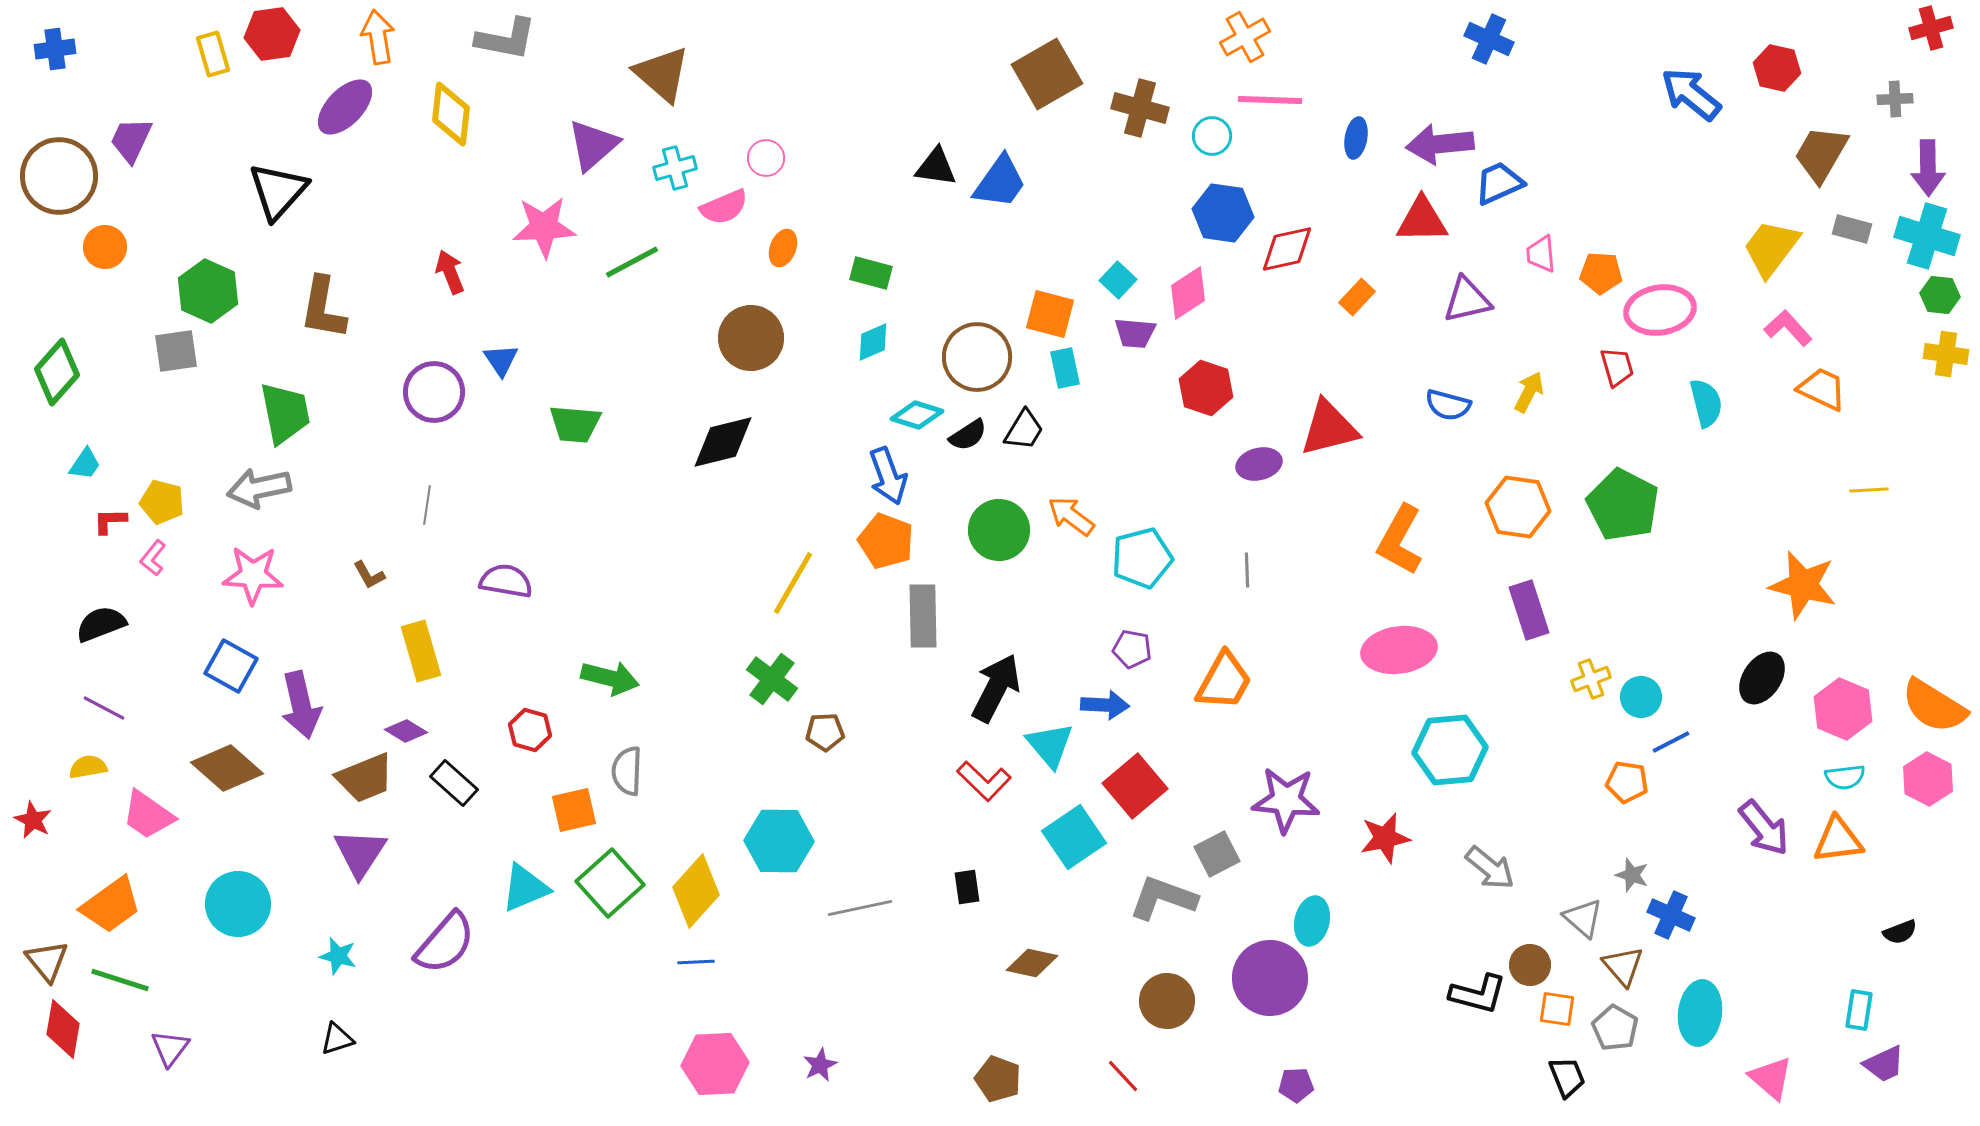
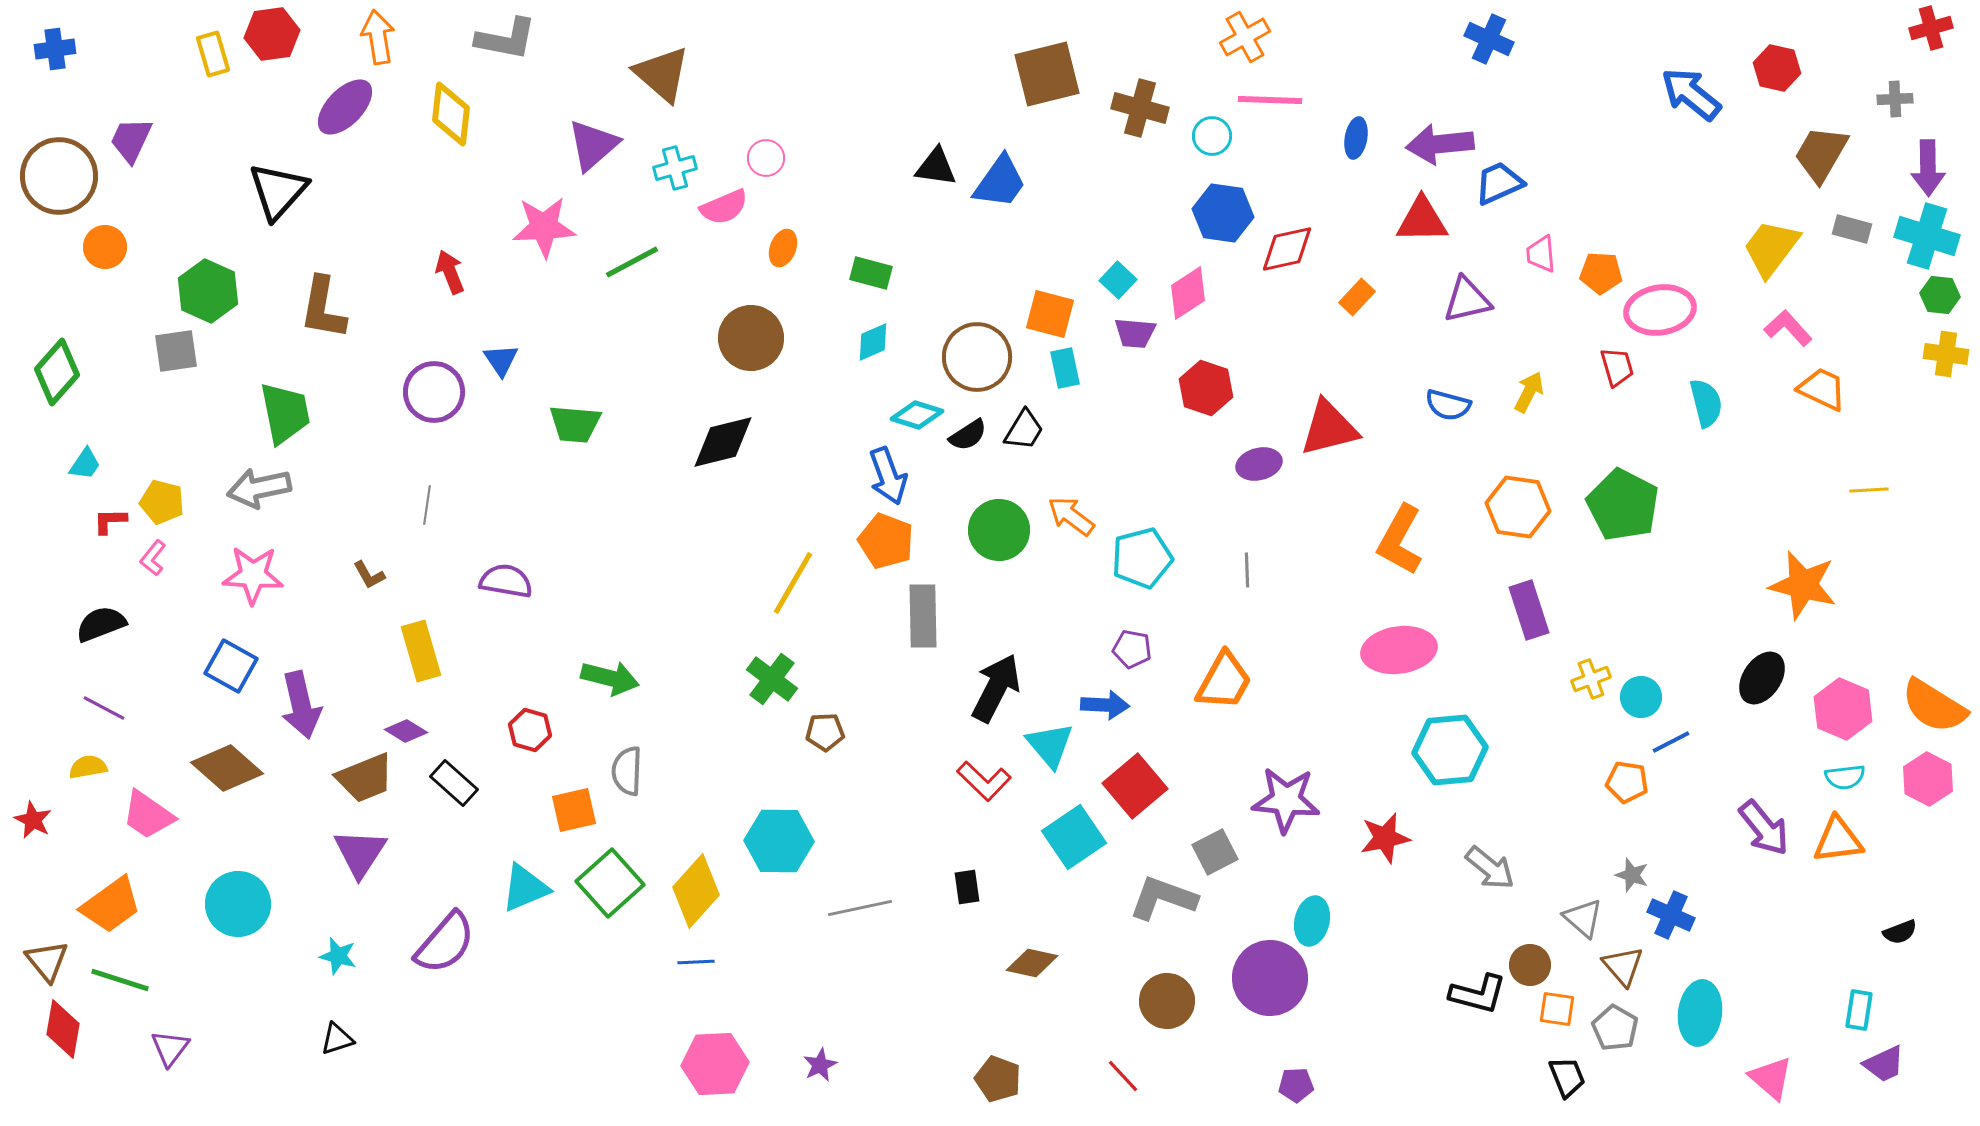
brown square at (1047, 74): rotated 16 degrees clockwise
gray square at (1217, 854): moved 2 px left, 2 px up
